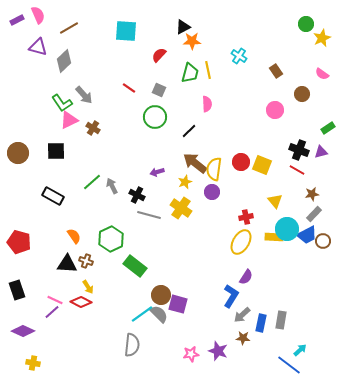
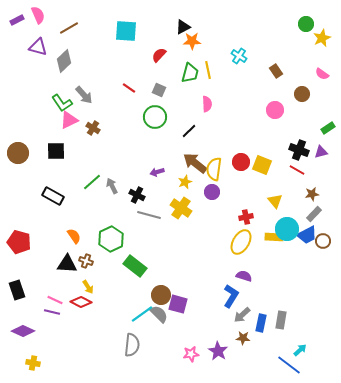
purple semicircle at (246, 277): moved 2 px left, 1 px up; rotated 105 degrees counterclockwise
purple line at (52, 312): rotated 56 degrees clockwise
purple star at (218, 351): rotated 12 degrees clockwise
